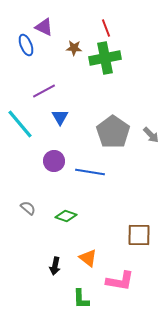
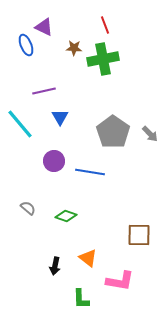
red line: moved 1 px left, 3 px up
green cross: moved 2 px left, 1 px down
purple line: rotated 15 degrees clockwise
gray arrow: moved 1 px left, 1 px up
